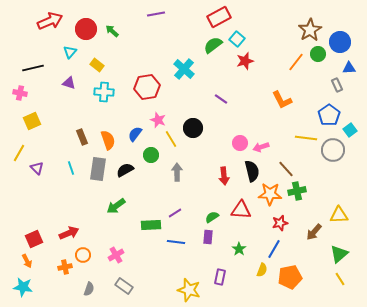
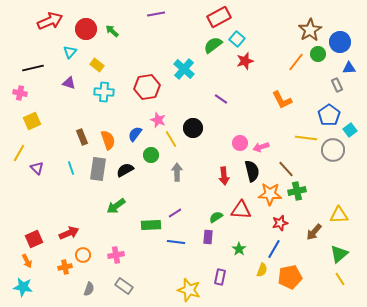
green semicircle at (212, 217): moved 4 px right
pink cross at (116, 255): rotated 21 degrees clockwise
